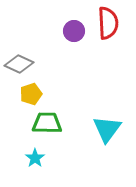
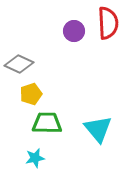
cyan triangle: moved 9 px left; rotated 16 degrees counterclockwise
cyan star: rotated 24 degrees clockwise
